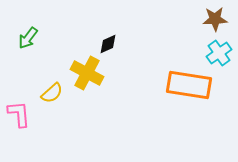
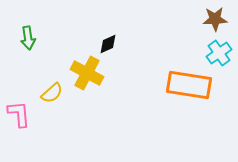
green arrow: rotated 45 degrees counterclockwise
